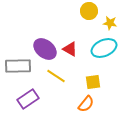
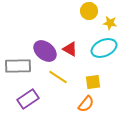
purple ellipse: moved 2 px down
yellow line: moved 2 px right, 1 px down
